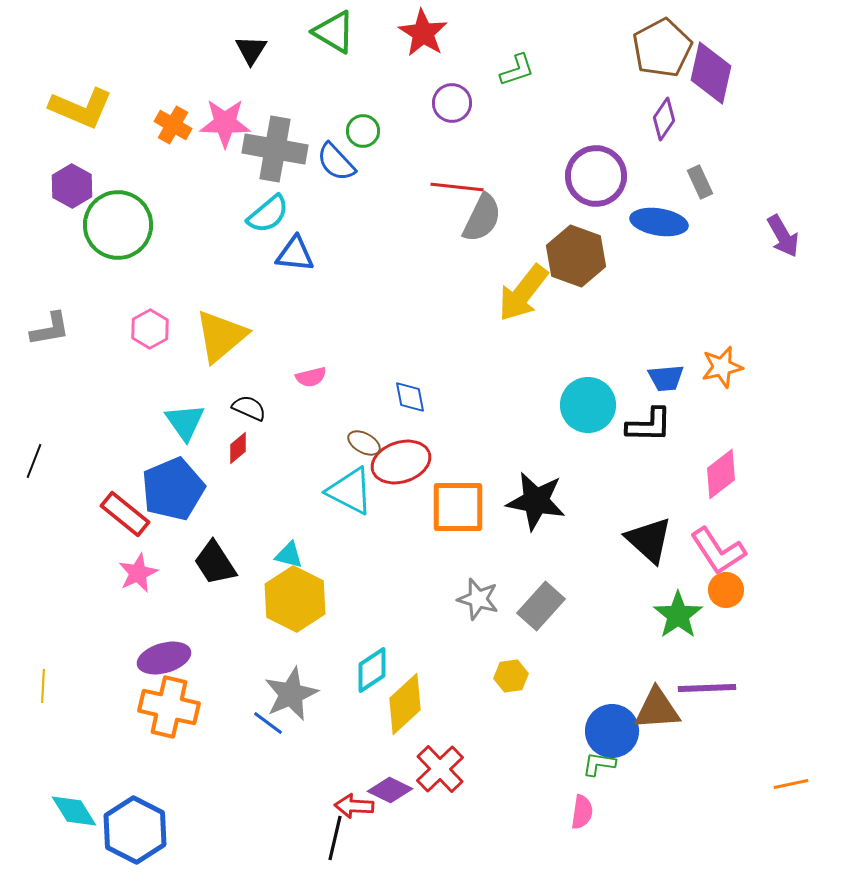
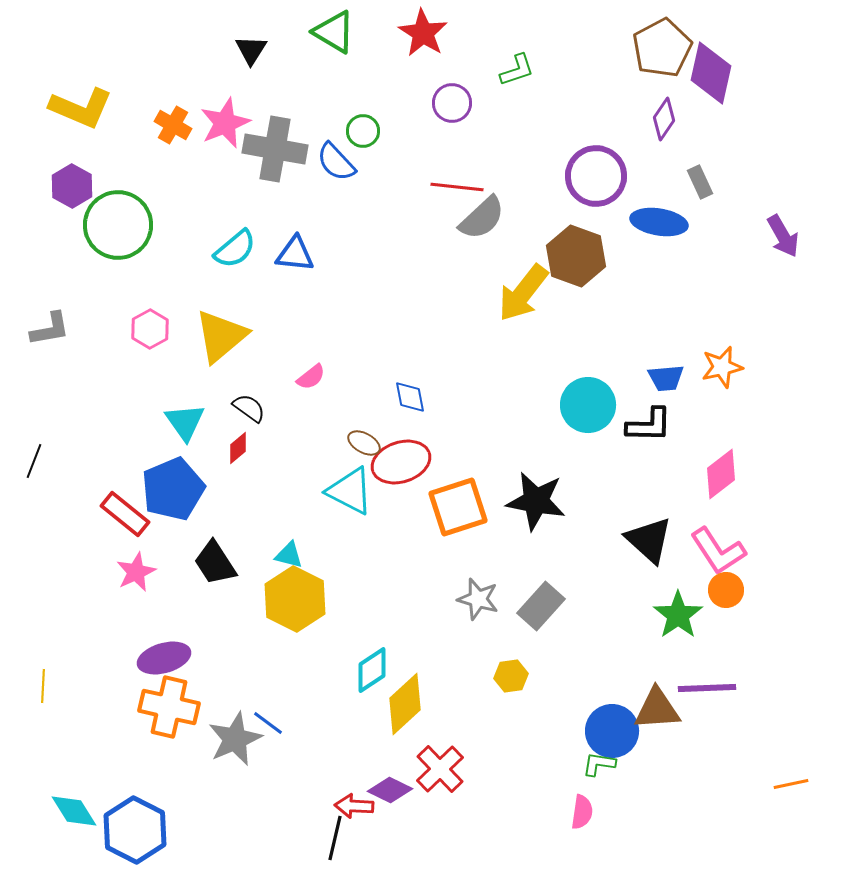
pink star at (225, 123): rotated 24 degrees counterclockwise
cyan semicircle at (268, 214): moved 33 px left, 35 px down
gray semicircle at (482, 218): rotated 21 degrees clockwise
pink semicircle at (311, 377): rotated 24 degrees counterclockwise
black semicircle at (249, 408): rotated 12 degrees clockwise
orange square at (458, 507): rotated 18 degrees counterclockwise
pink star at (138, 573): moved 2 px left, 1 px up
gray star at (291, 694): moved 56 px left, 45 px down
